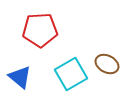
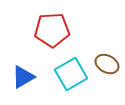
red pentagon: moved 12 px right
blue triangle: moved 3 px right; rotated 50 degrees clockwise
